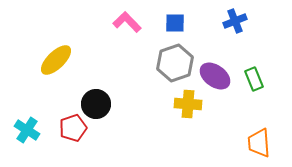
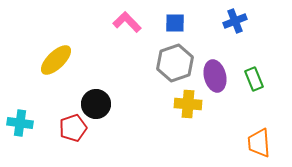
purple ellipse: rotated 40 degrees clockwise
cyan cross: moved 7 px left, 7 px up; rotated 25 degrees counterclockwise
